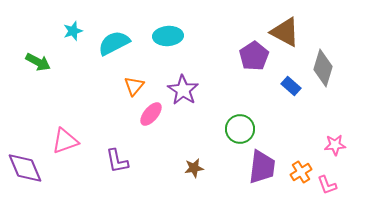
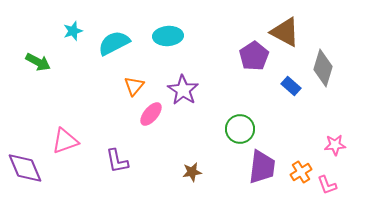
brown star: moved 2 px left, 4 px down
